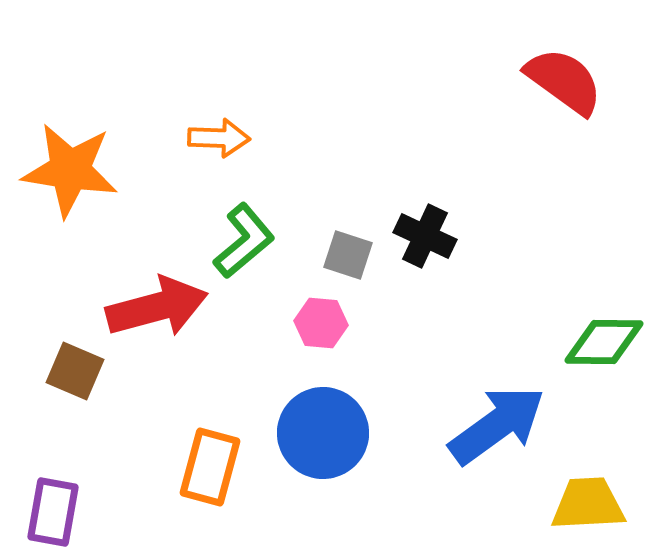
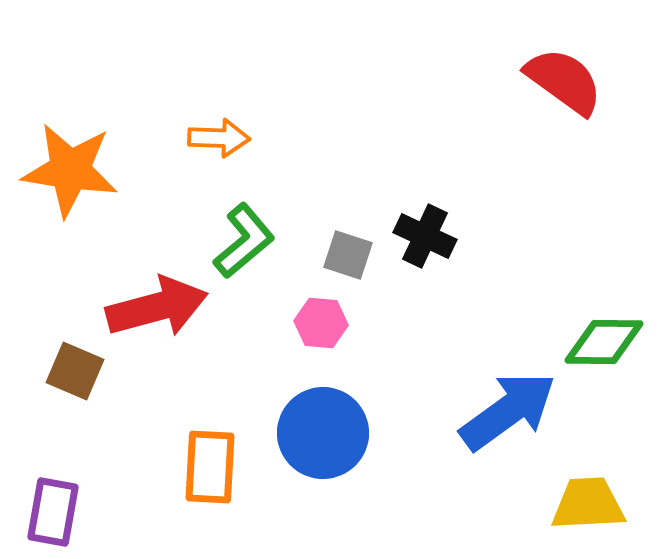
blue arrow: moved 11 px right, 14 px up
orange rectangle: rotated 12 degrees counterclockwise
